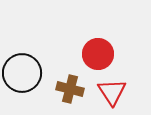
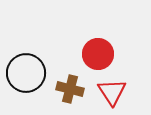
black circle: moved 4 px right
